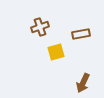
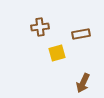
brown cross: rotated 12 degrees clockwise
yellow square: moved 1 px right, 1 px down
